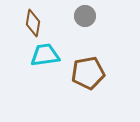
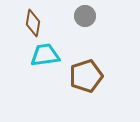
brown pentagon: moved 2 px left, 3 px down; rotated 8 degrees counterclockwise
